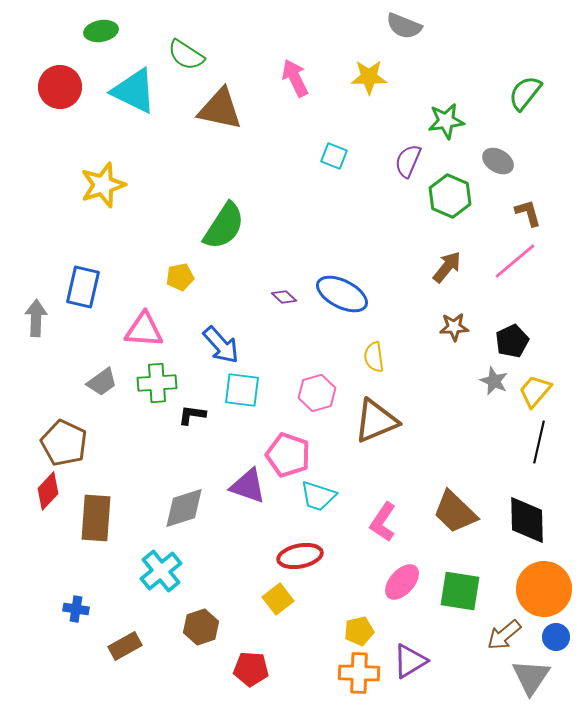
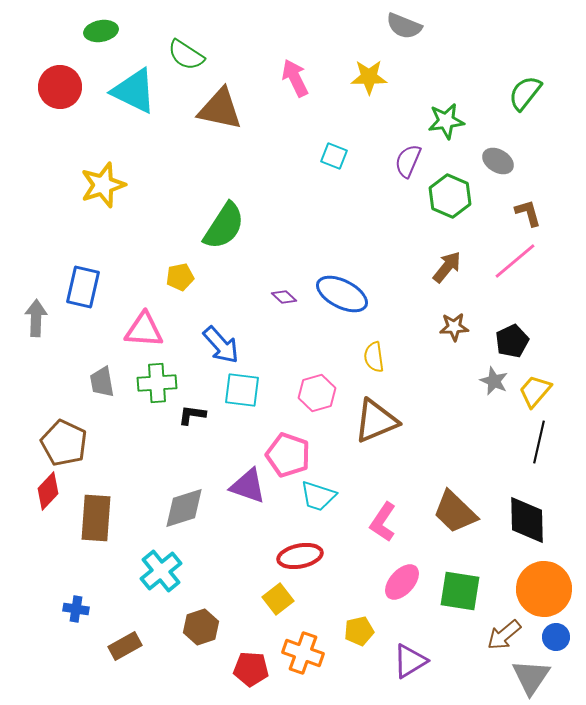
gray trapezoid at (102, 382): rotated 116 degrees clockwise
orange cross at (359, 673): moved 56 px left, 20 px up; rotated 18 degrees clockwise
